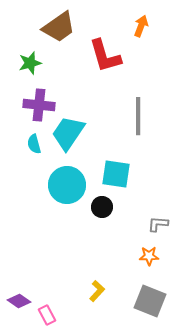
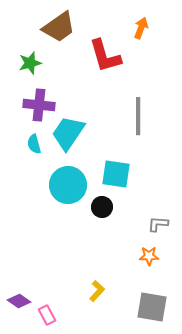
orange arrow: moved 2 px down
cyan circle: moved 1 px right
gray square: moved 2 px right, 6 px down; rotated 12 degrees counterclockwise
